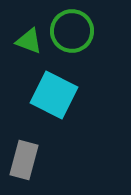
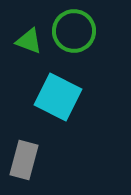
green circle: moved 2 px right
cyan square: moved 4 px right, 2 px down
